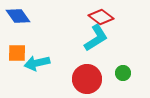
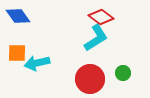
red circle: moved 3 px right
